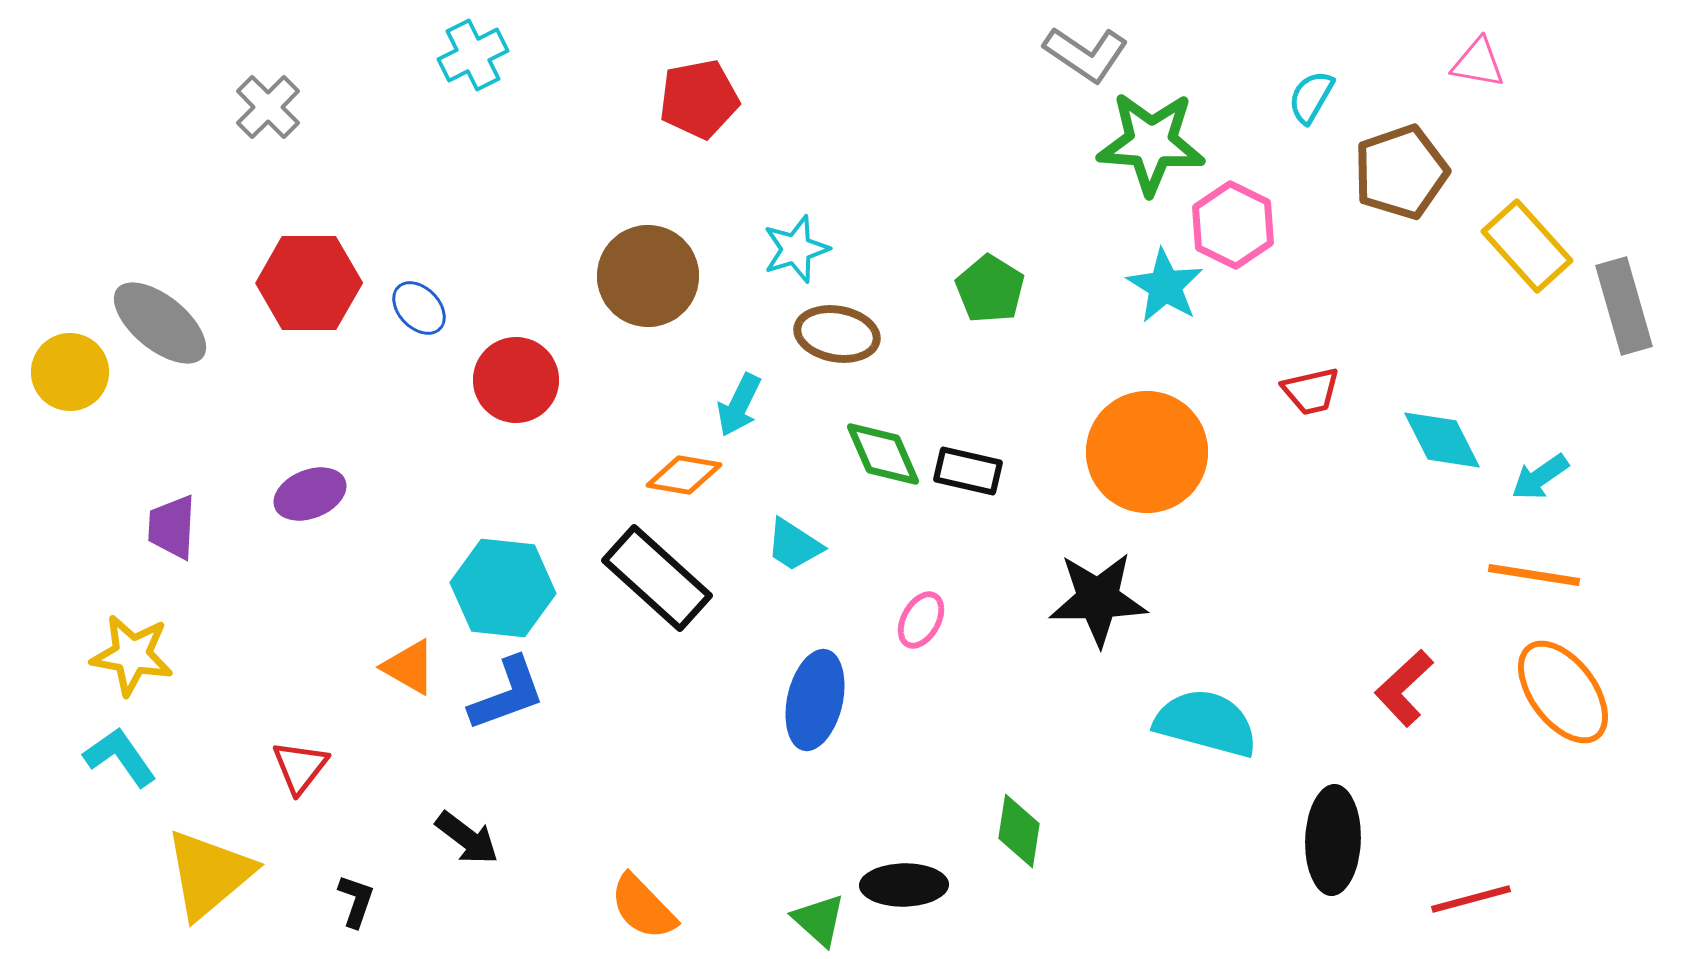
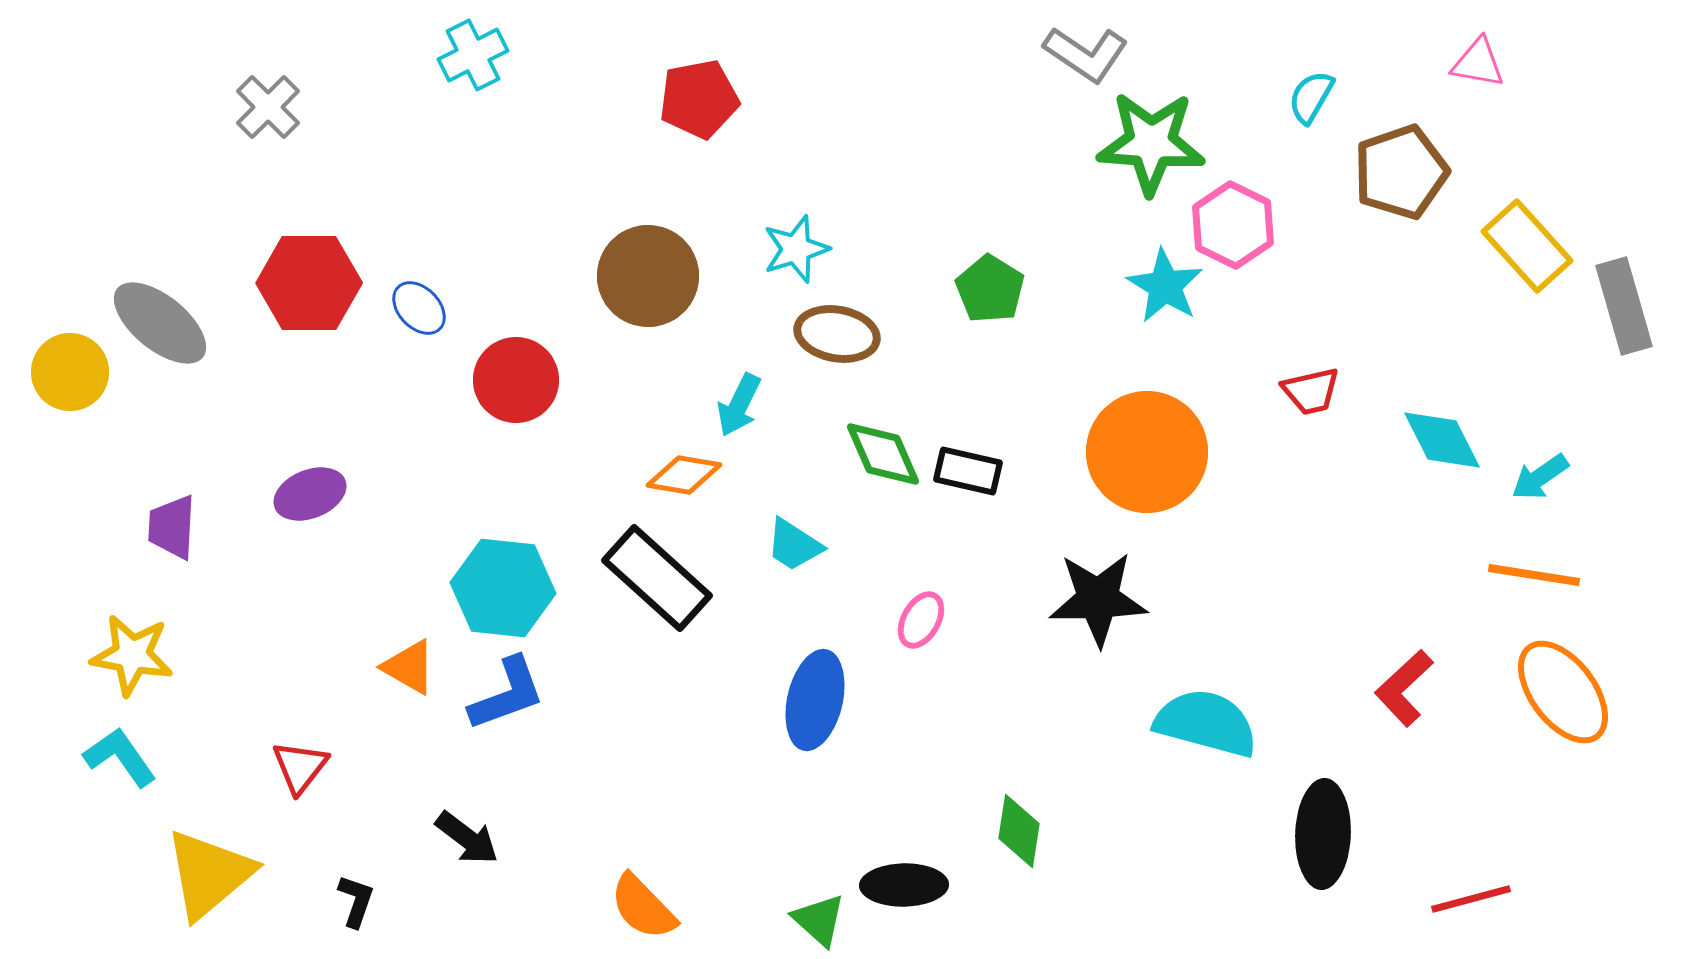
black ellipse at (1333, 840): moved 10 px left, 6 px up
